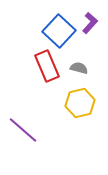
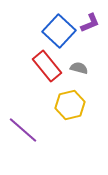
purple L-shape: rotated 25 degrees clockwise
red rectangle: rotated 16 degrees counterclockwise
yellow hexagon: moved 10 px left, 2 px down
